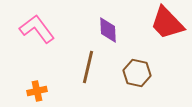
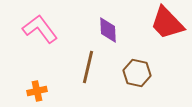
pink L-shape: moved 3 px right
